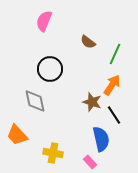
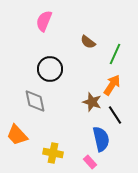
black line: moved 1 px right
